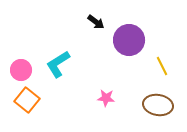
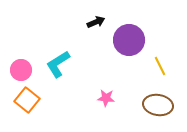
black arrow: rotated 60 degrees counterclockwise
yellow line: moved 2 px left
